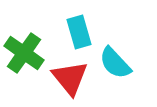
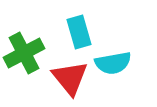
green cross: rotated 27 degrees clockwise
cyan semicircle: moved 2 px left; rotated 57 degrees counterclockwise
